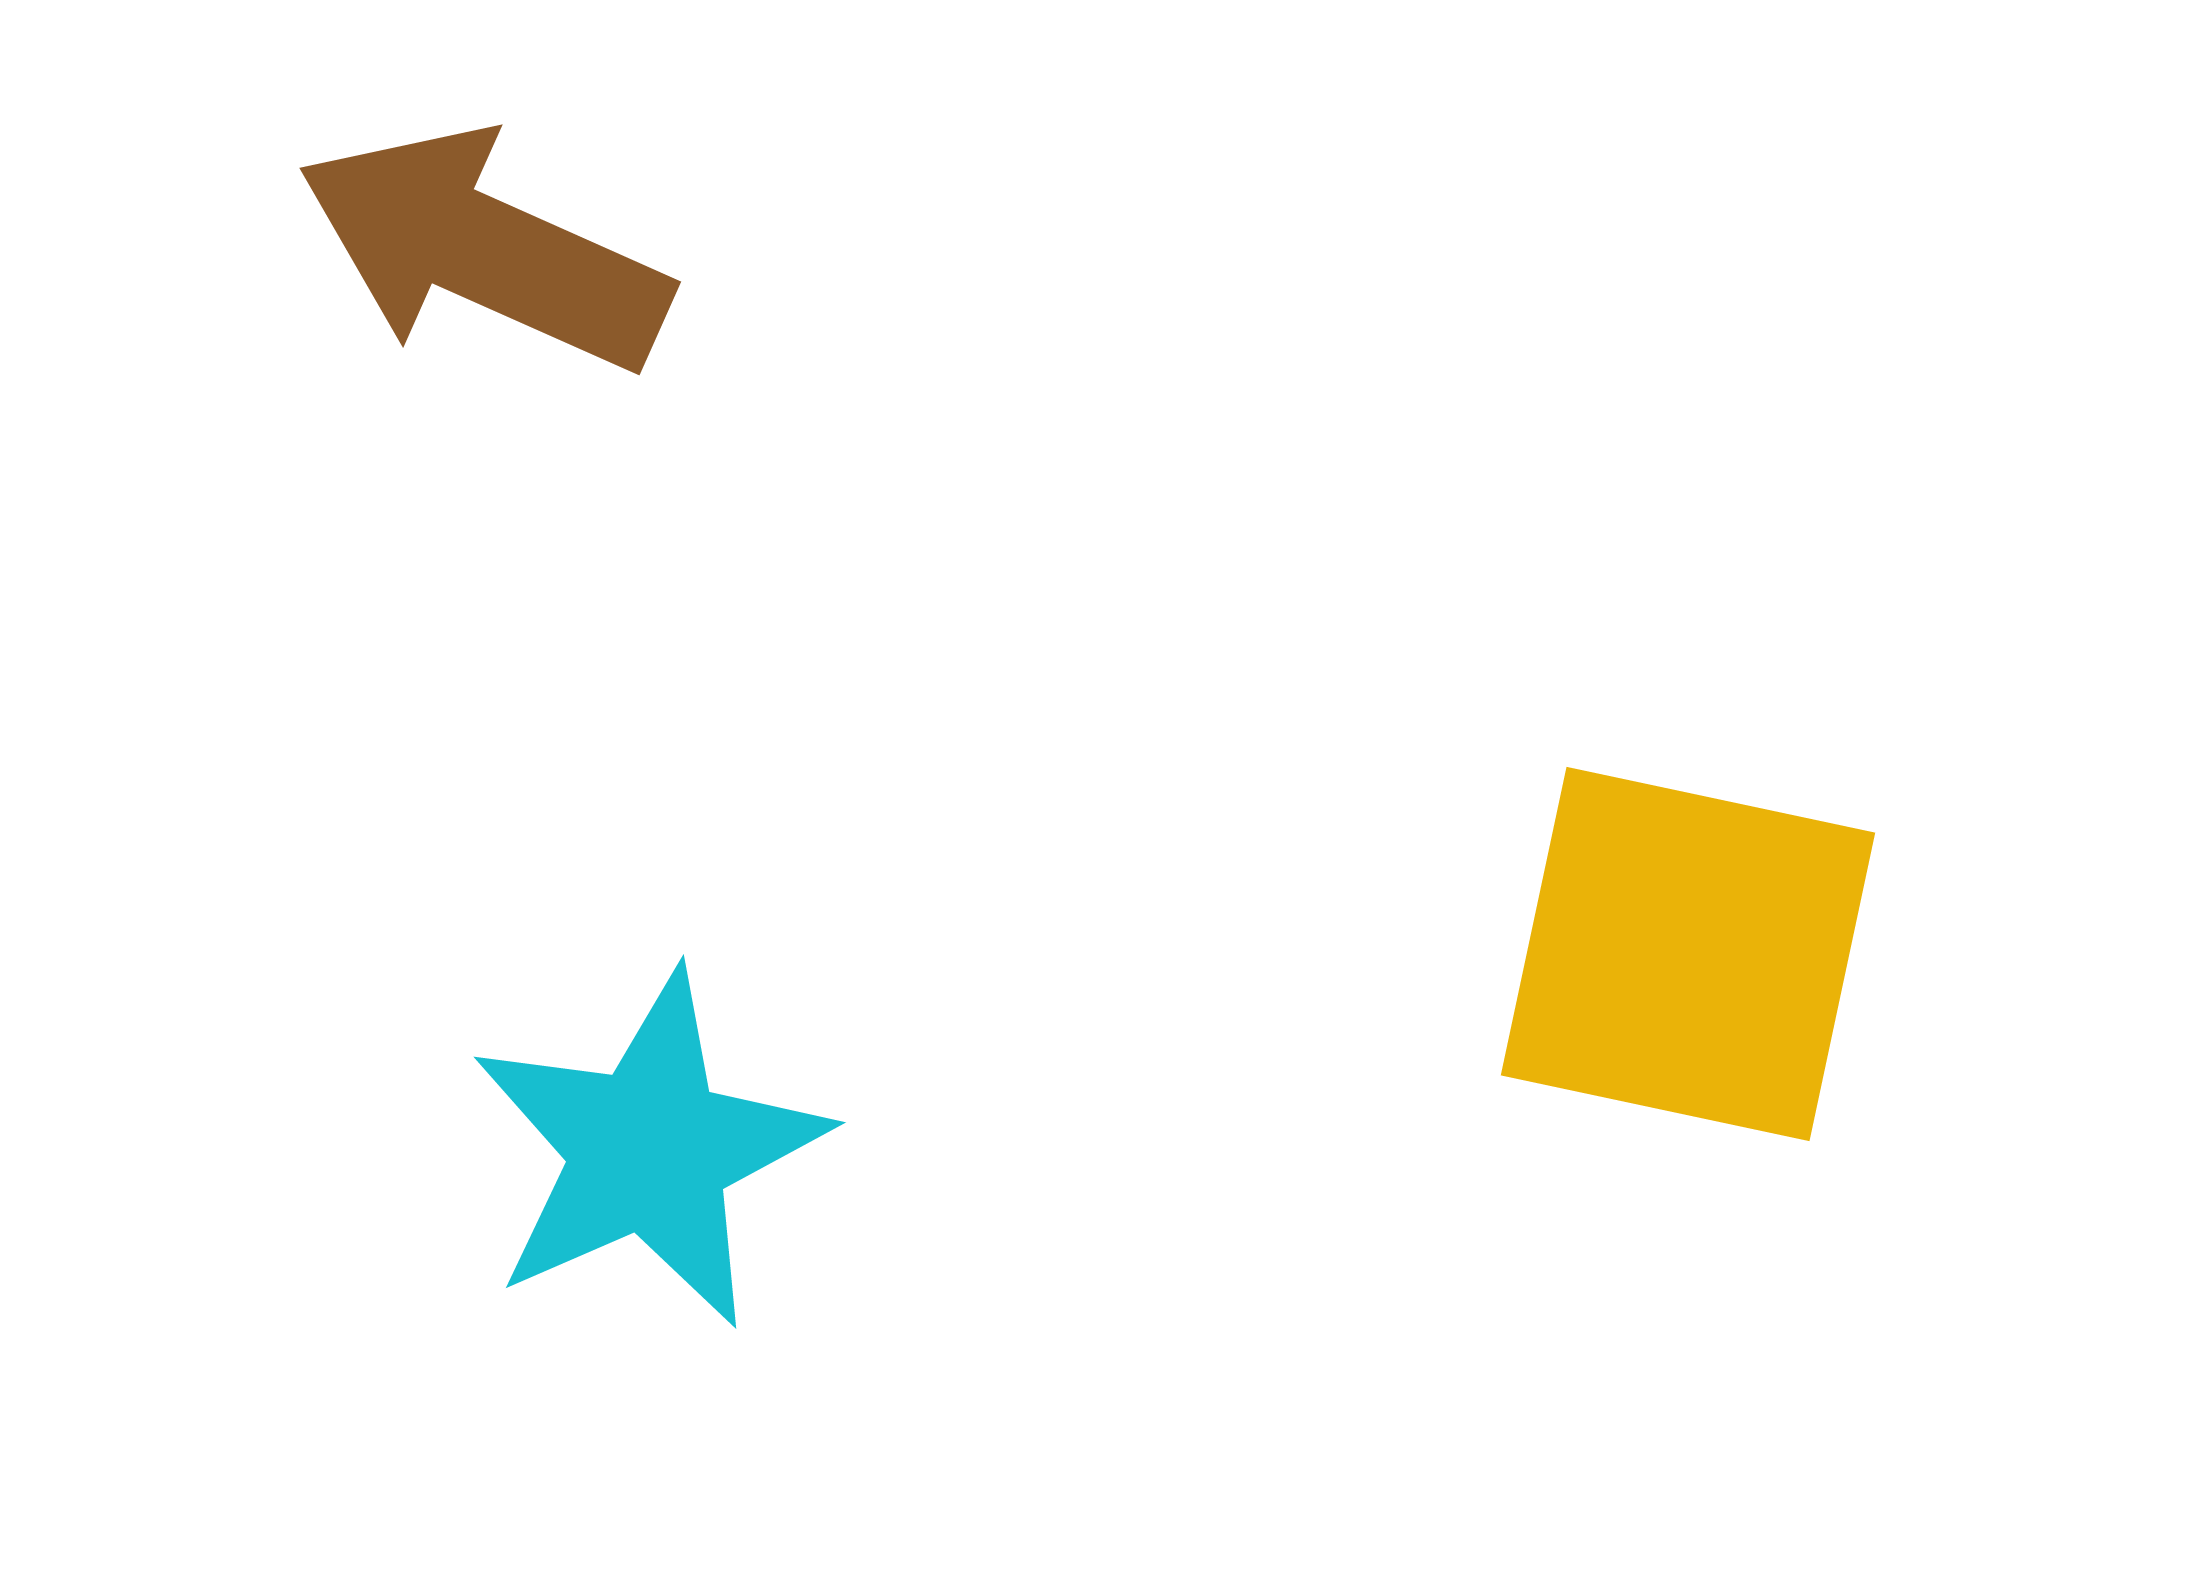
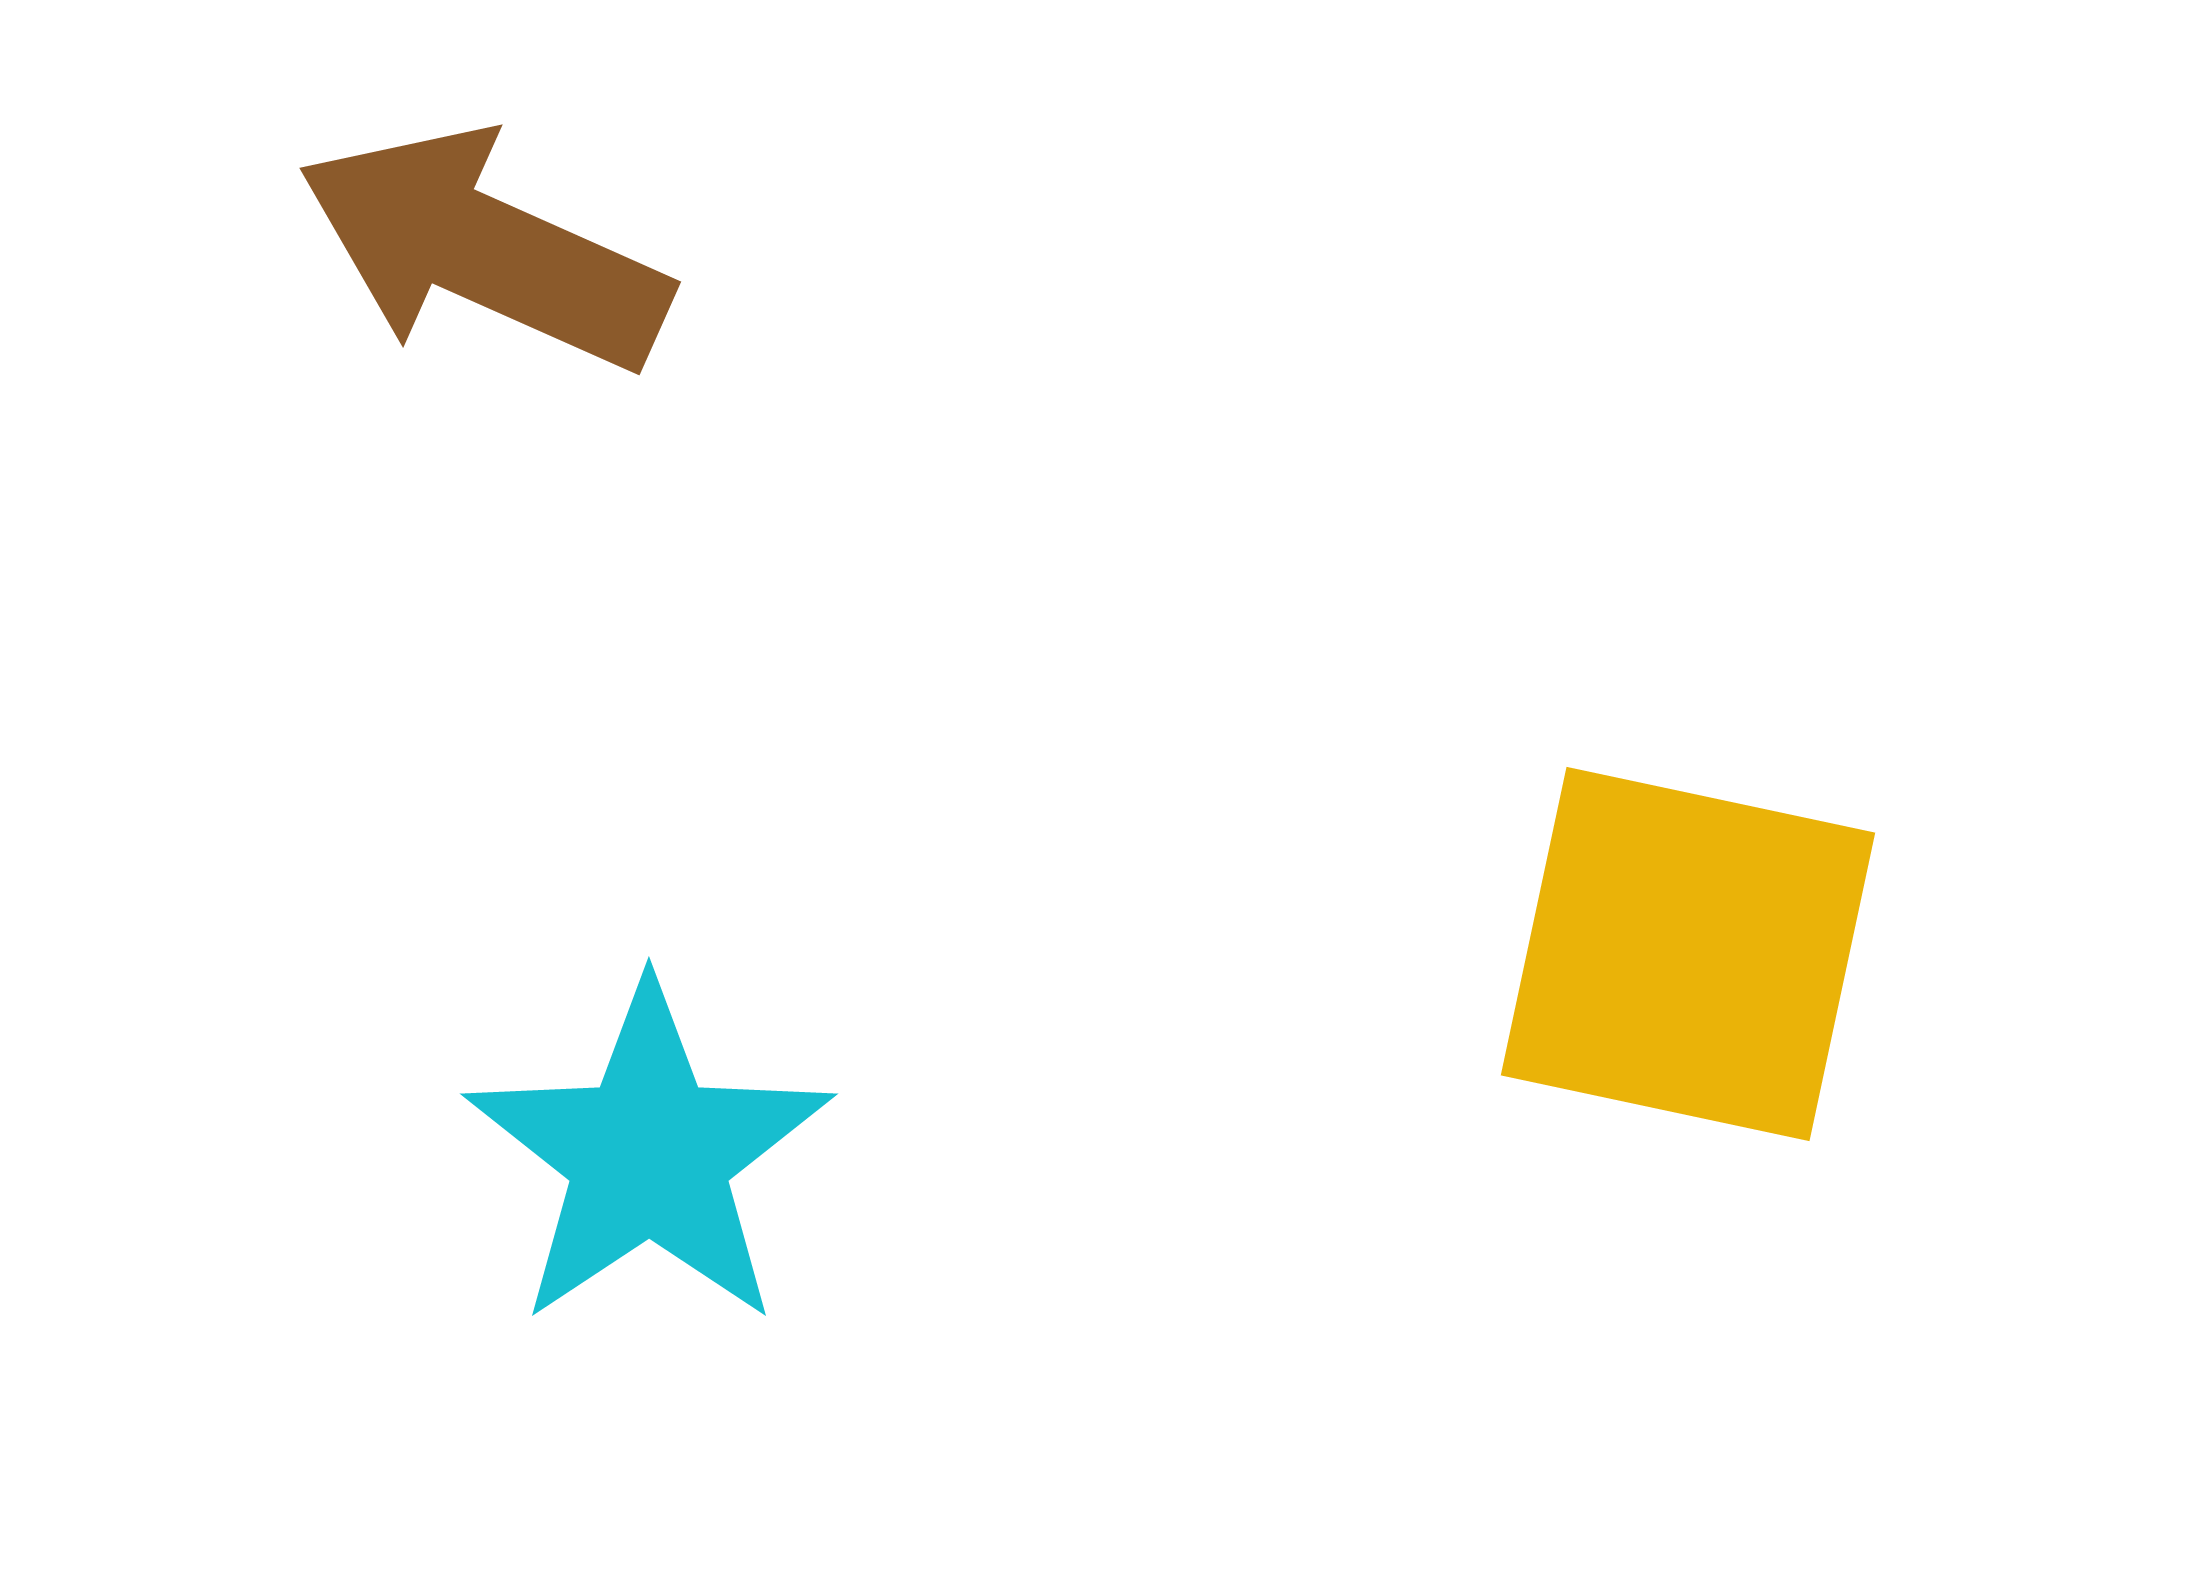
cyan star: moved 5 px down; rotated 10 degrees counterclockwise
